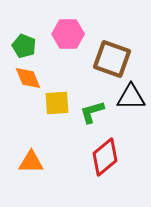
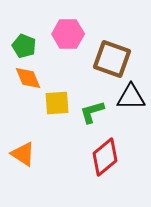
orange triangle: moved 8 px left, 8 px up; rotated 32 degrees clockwise
